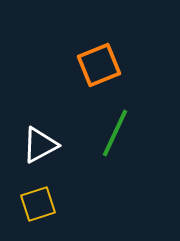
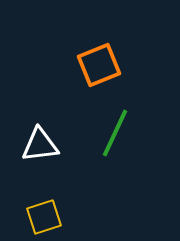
white triangle: rotated 21 degrees clockwise
yellow square: moved 6 px right, 13 px down
